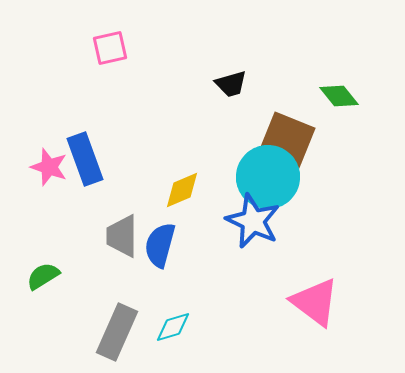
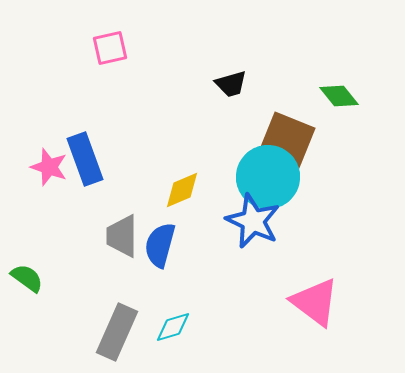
green semicircle: moved 16 px left, 2 px down; rotated 68 degrees clockwise
